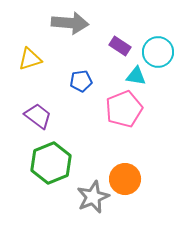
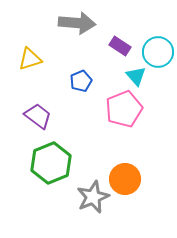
gray arrow: moved 7 px right
cyan triangle: rotated 40 degrees clockwise
blue pentagon: rotated 15 degrees counterclockwise
